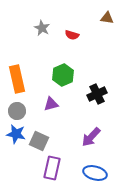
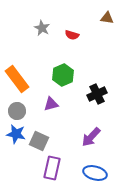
orange rectangle: rotated 24 degrees counterclockwise
